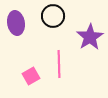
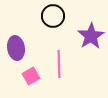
purple ellipse: moved 25 px down
purple star: moved 1 px right, 1 px up
